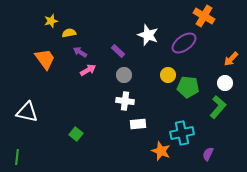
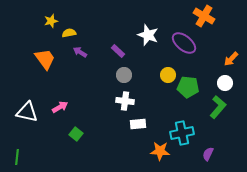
purple ellipse: rotated 75 degrees clockwise
pink arrow: moved 28 px left, 37 px down
orange star: moved 1 px left; rotated 18 degrees counterclockwise
